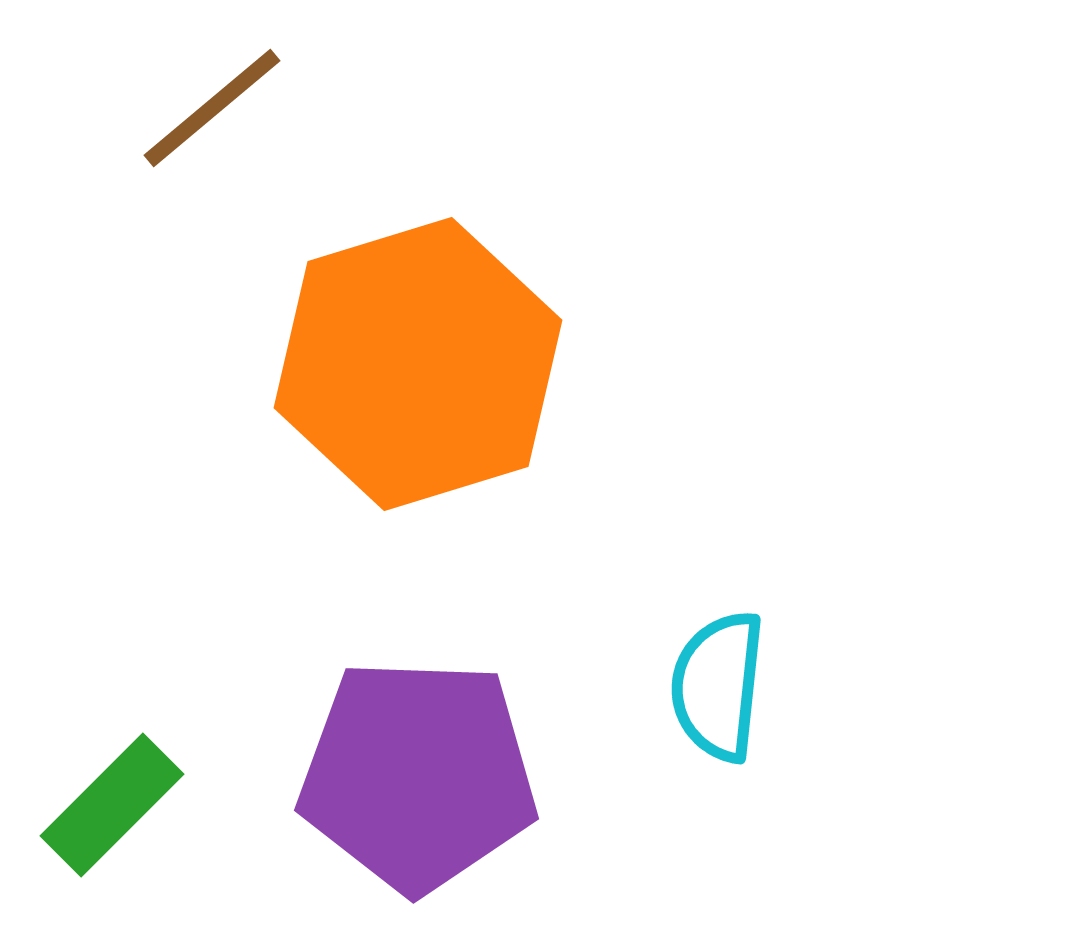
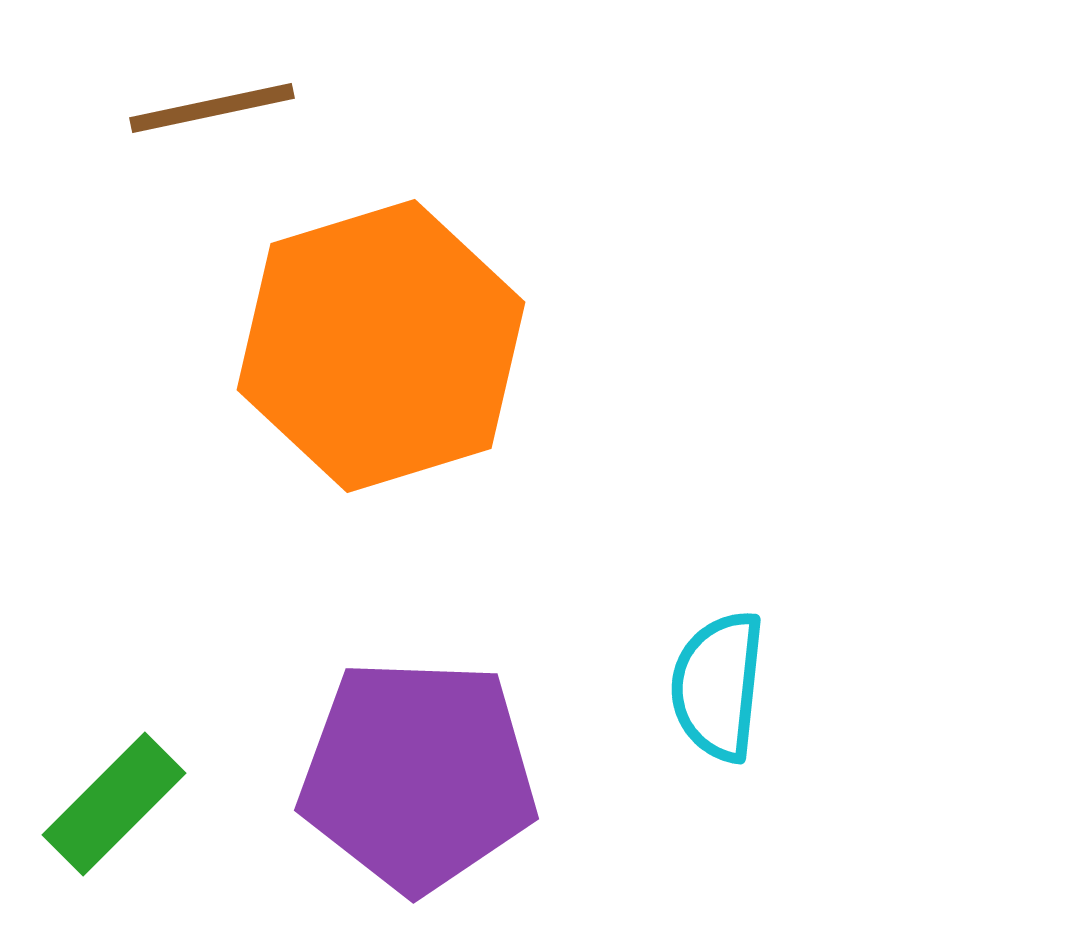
brown line: rotated 28 degrees clockwise
orange hexagon: moved 37 px left, 18 px up
green rectangle: moved 2 px right, 1 px up
